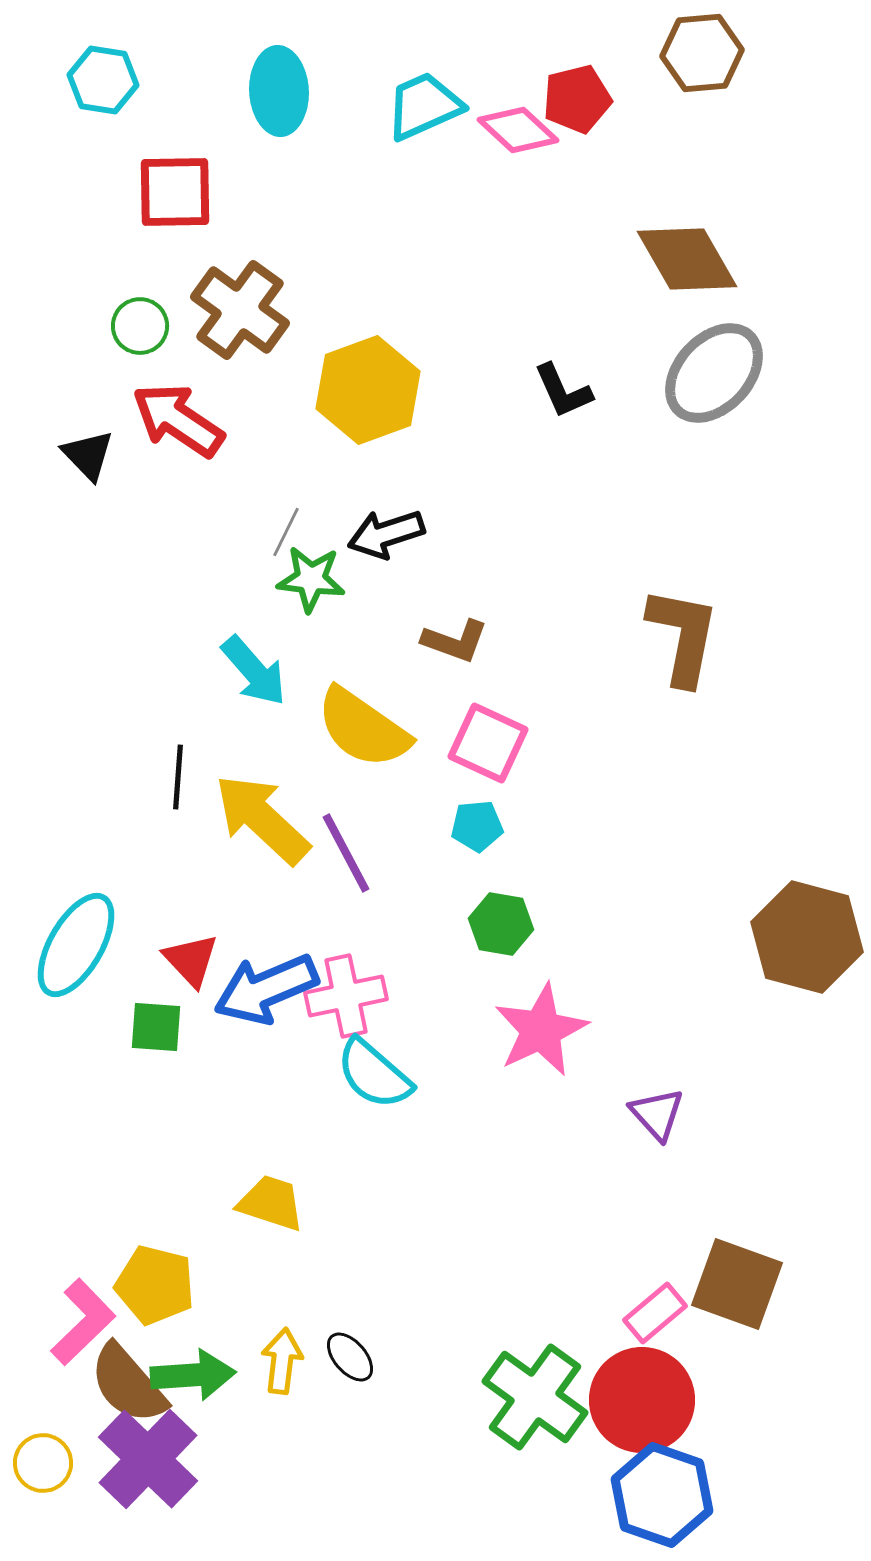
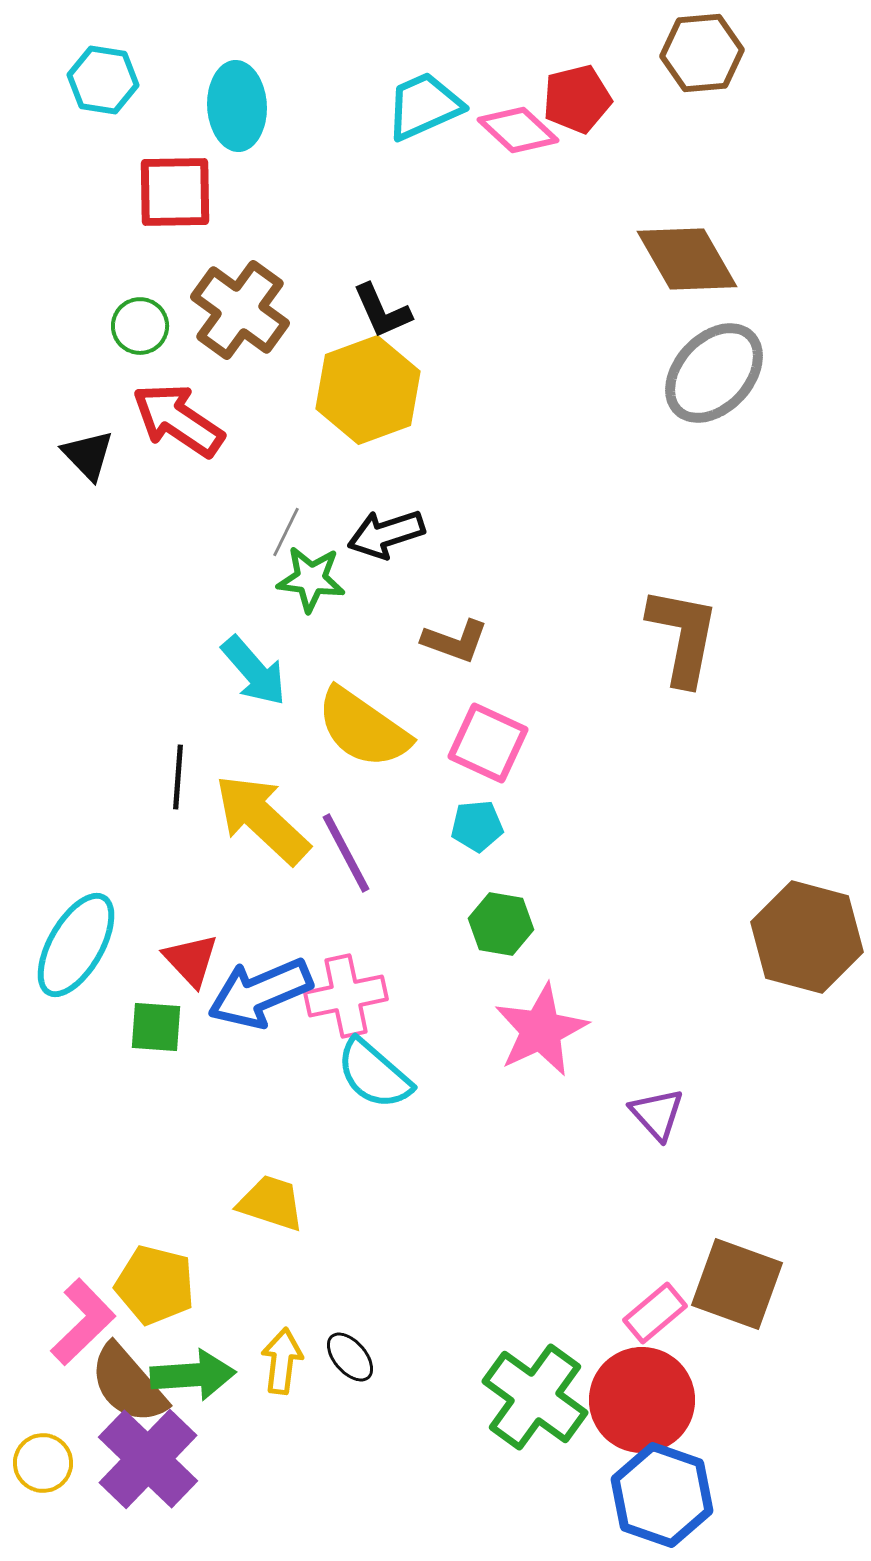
cyan ellipse at (279, 91): moved 42 px left, 15 px down
black L-shape at (563, 391): moved 181 px left, 80 px up
blue arrow at (266, 989): moved 6 px left, 4 px down
